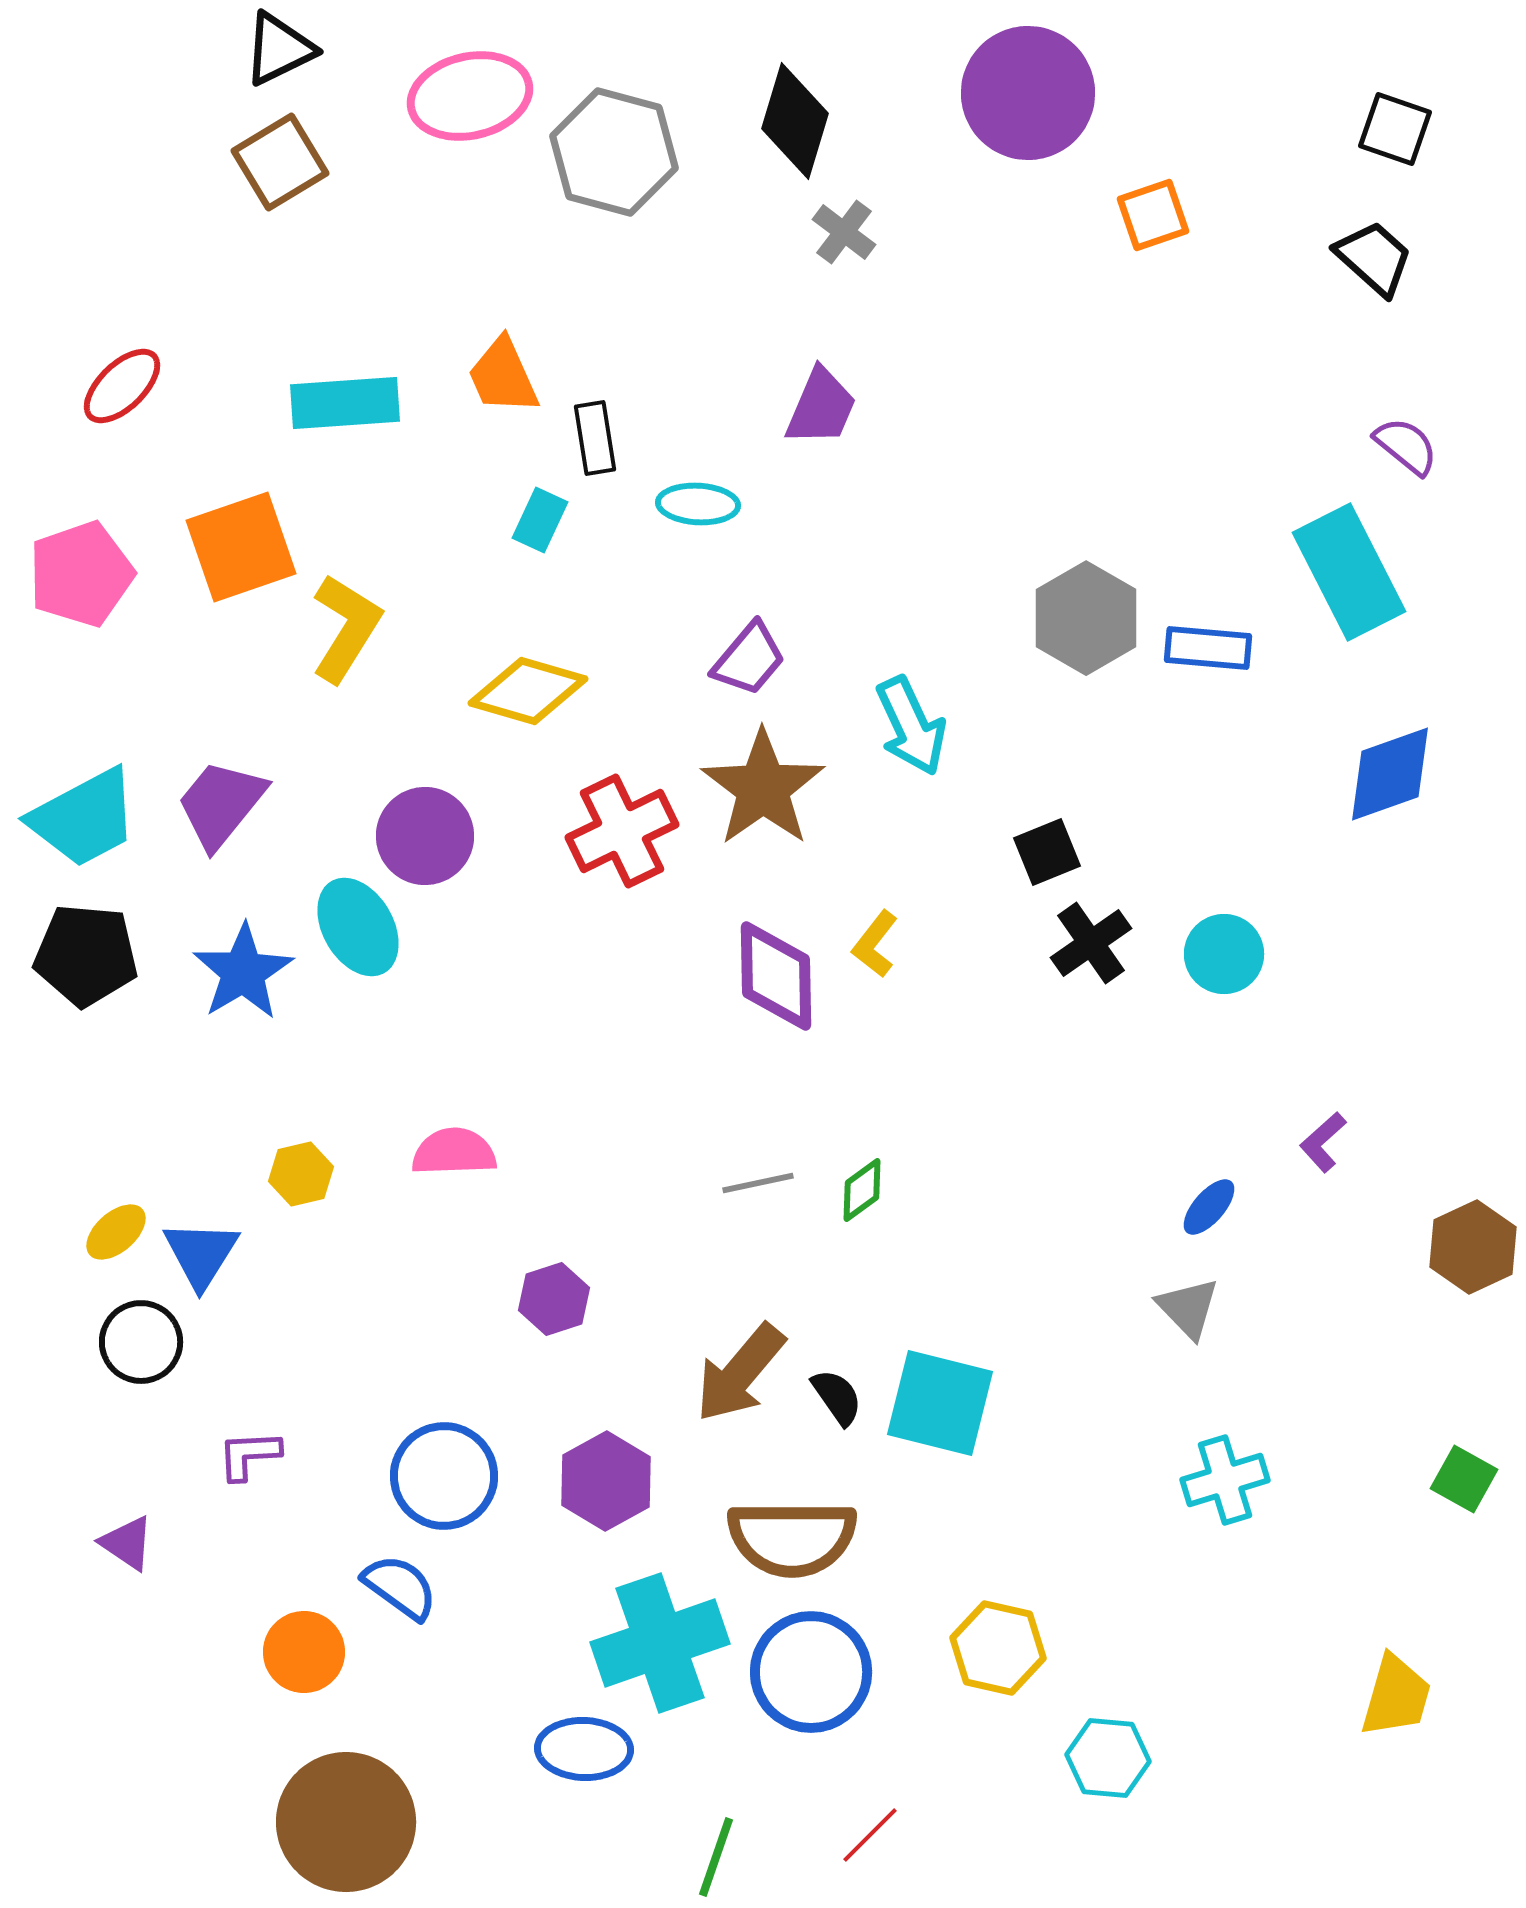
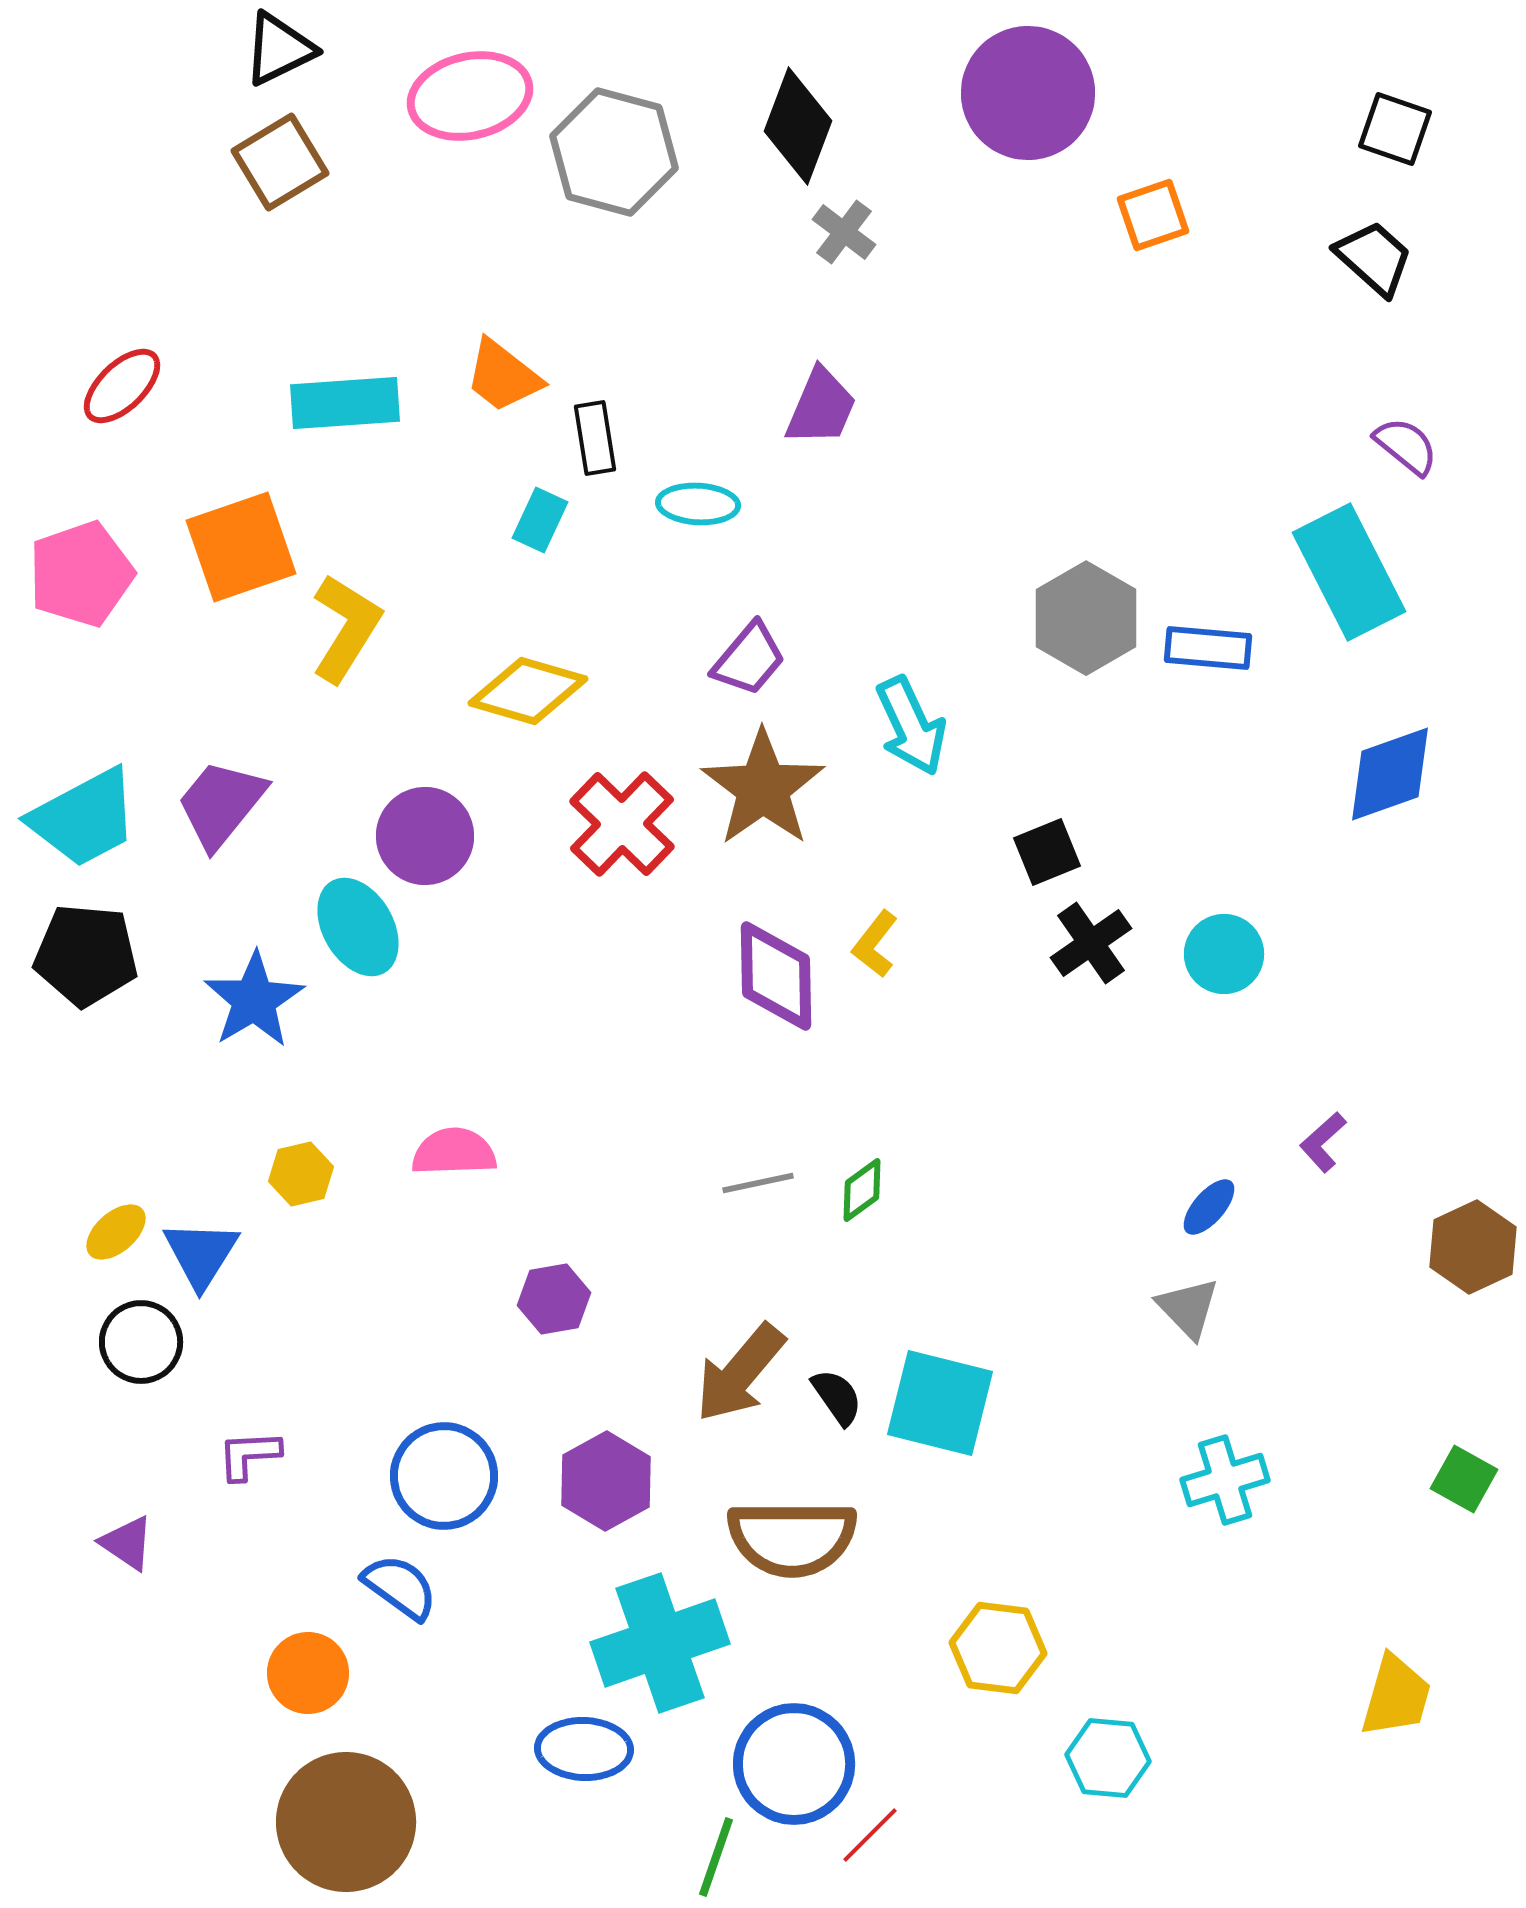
black diamond at (795, 121): moved 3 px right, 5 px down; rotated 4 degrees clockwise
orange trapezoid at (503, 376): rotated 28 degrees counterclockwise
red cross at (622, 831): moved 7 px up; rotated 20 degrees counterclockwise
blue star at (243, 972): moved 11 px right, 28 px down
purple hexagon at (554, 1299): rotated 8 degrees clockwise
yellow hexagon at (998, 1648): rotated 6 degrees counterclockwise
orange circle at (304, 1652): moved 4 px right, 21 px down
blue circle at (811, 1672): moved 17 px left, 92 px down
